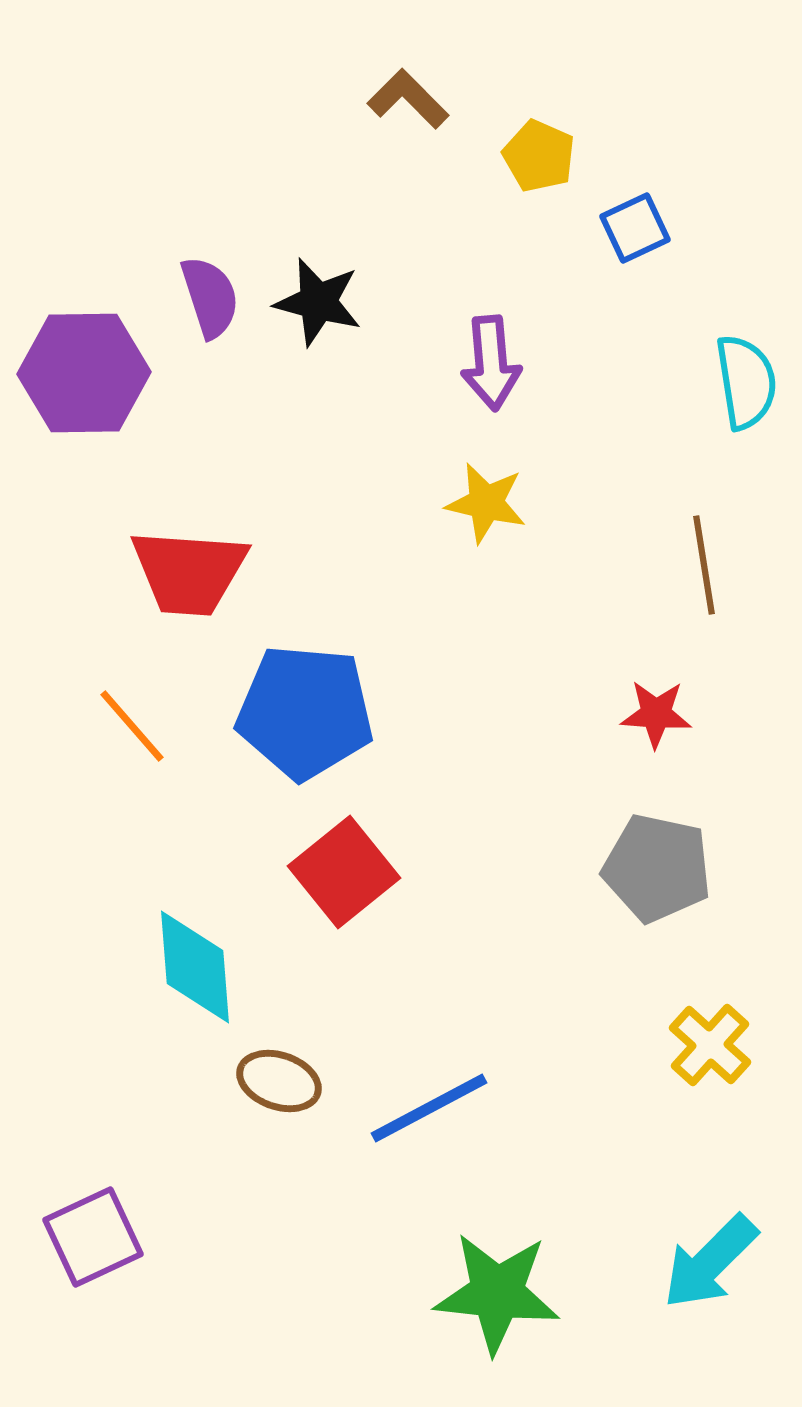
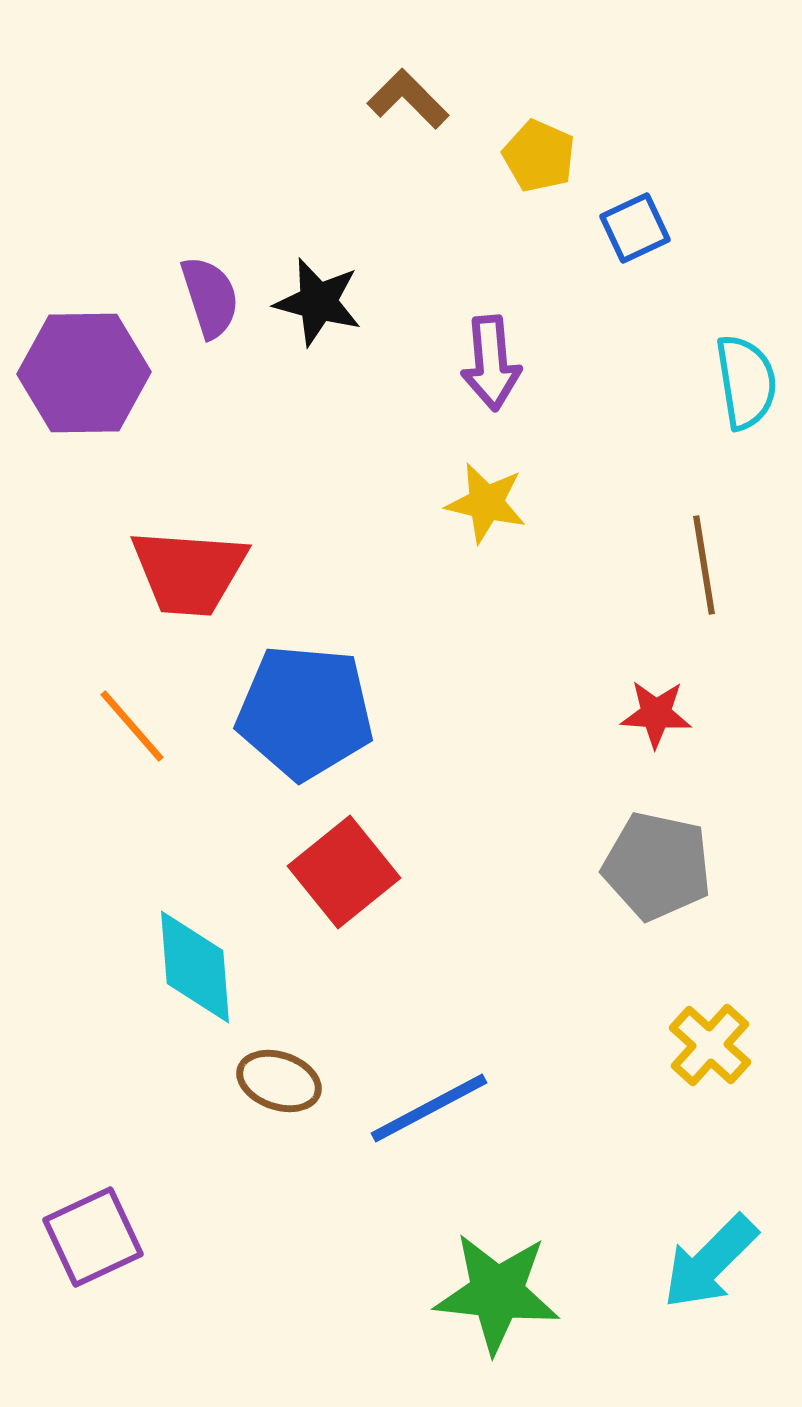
gray pentagon: moved 2 px up
